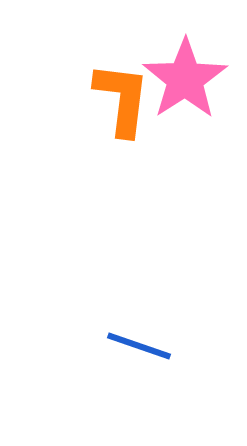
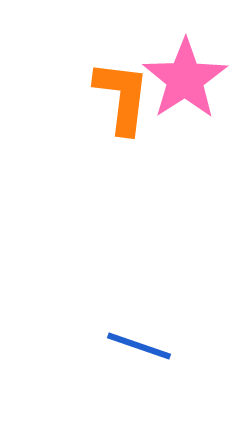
orange L-shape: moved 2 px up
